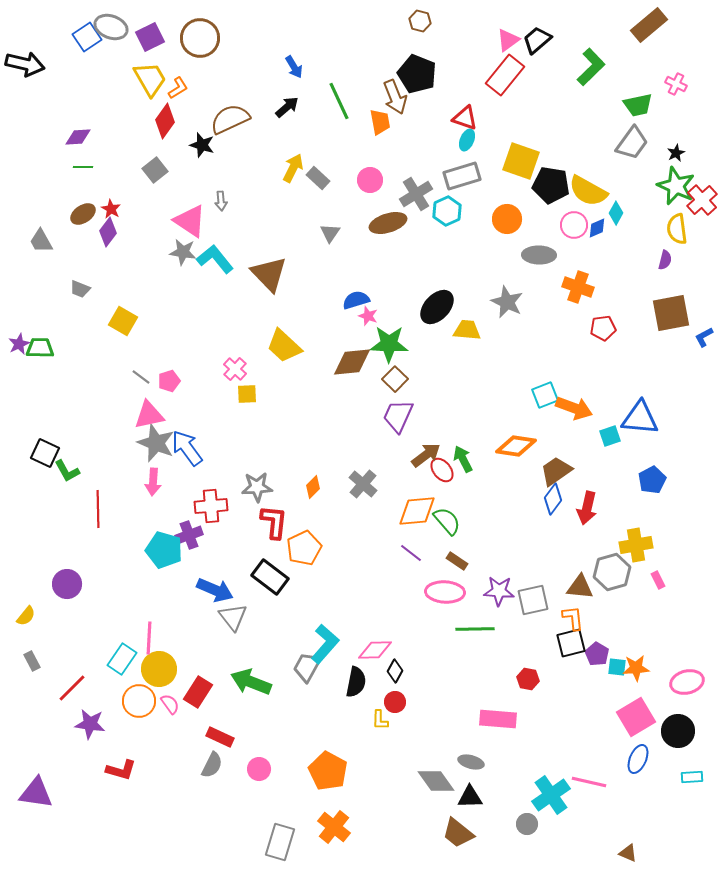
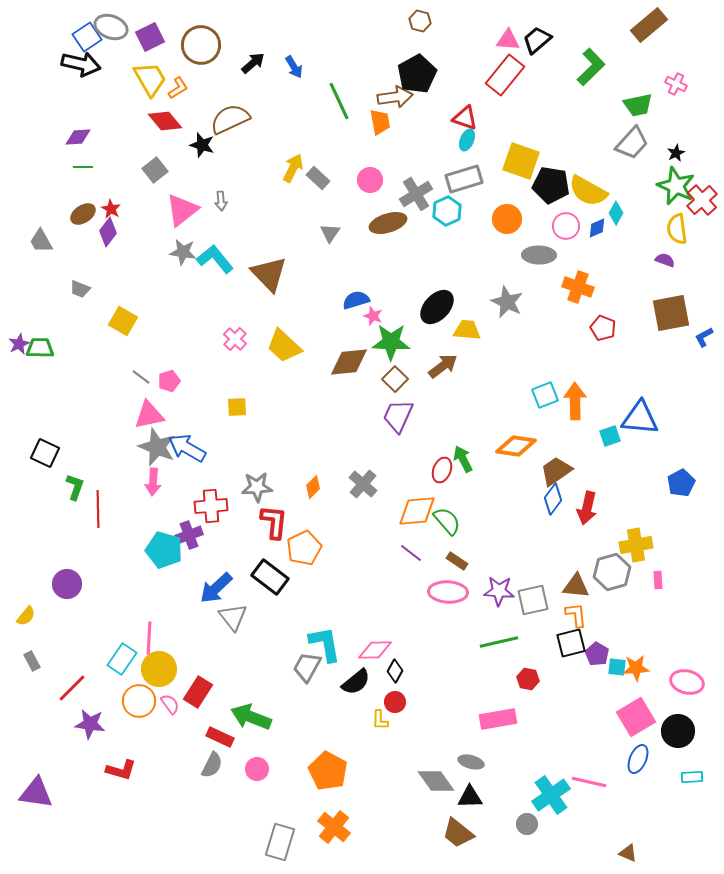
brown circle at (200, 38): moved 1 px right, 7 px down
pink triangle at (508, 40): rotated 40 degrees clockwise
black arrow at (25, 64): moved 56 px right
black pentagon at (417, 74): rotated 21 degrees clockwise
brown arrow at (395, 97): rotated 76 degrees counterclockwise
black arrow at (287, 107): moved 34 px left, 44 px up
red diamond at (165, 121): rotated 76 degrees counterclockwise
gray trapezoid at (632, 143): rotated 6 degrees clockwise
gray rectangle at (462, 176): moved 2 px right, 3 px down
pink triangle at (190, 221): moved 8 px left, 11 px up; rotated 48 degrees clockwise
pink circle at (574, 225): moved 8 px left, 1 px down
purple semicircle at (665, 260): rotated 84 degrees counterclockwise
pink star at (368, 316): moved 5 px right
red pentagon at (603, 328): rotated 30 degrees clockwise
green star at (389, 344): moved 2 px right, 2 px up
brown diamond at (352, 362): moved 3 px left
pink cross at (235, 369): moved 30 px up
yellow square at (247, 394): moved 10 px left, 13 px down
orange arrow at (574, 408): moved 1 px right, 7 px up; rotated 111 degrees counterclockwise
gray star at (156, 443): moved 1 px right, 4 px down
blue arrow at (187, 448): rotated 24 degrees counterclockwise
brown arrow at (426, 455): moved 17 px right, 89 px up
red ellipse at (442, 470): rotated 60 degrees clockwise
green L-shape at (67, 471): moved 8 px right, 16 px down; rotated 132 degrees counterclockwise
blue pentagon at (652, 480): moved 29 px right, 3 px down
pink rectangle at (658, 580): rotated 24 degrees clockwise
brown triangle at (580, 587): moved 4 px left, 1 px up
blue arrow at (215, 590): moved 1 px right, 2 px up; rotated 114 degrees clockwise
pink ellipse at (445, 592): moved 3 px right
orange L-shape at (573, 618): moved 3 px right, 3 px up
green line at (475, 629): moved 24 px right, 13 px down; rotated 12 degrees counterclockwise
cyan L-shape at (325, 644): rotated 51 degrees counterclockwise
green arrow at (251, 682): moved 35 px down
black semicircle at (356, 682): rotated 40 degrees clockwise
pink ellipse at (687, 682): rotated 28 degrees clockwise
pink rectangle at (498, 719): rotated 15 degrees counterclockwise
pink circle at (259, 769): moved 2 px left
